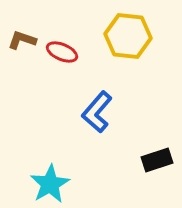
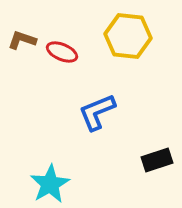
blue L-shape: rotated 27 degrees clockwise
